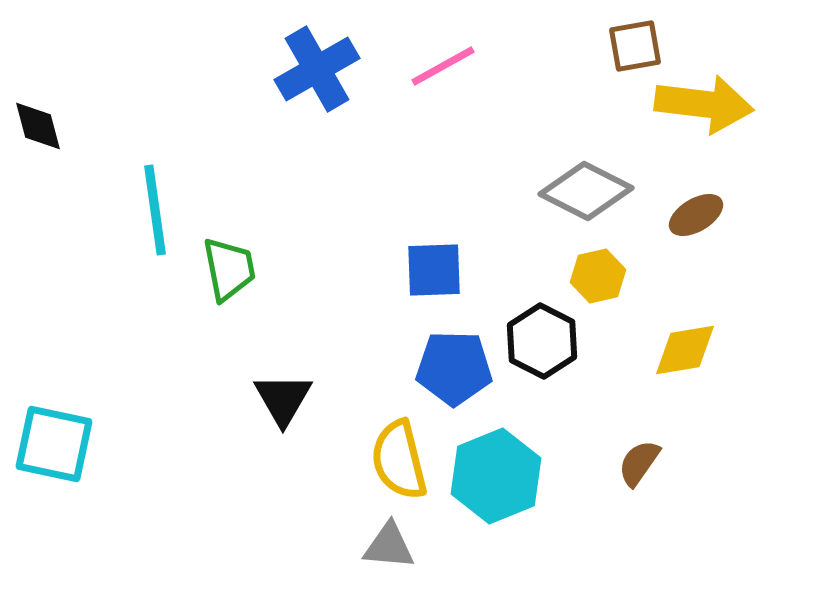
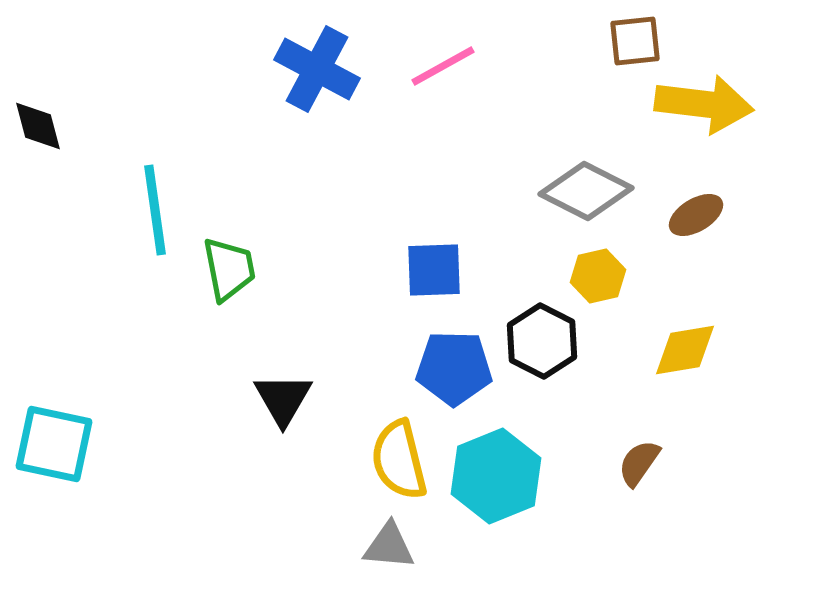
brown square: moved 5 px up; rotated 4 degrees clockwise
blue cross: rotated 32 degrees counterclockwise
